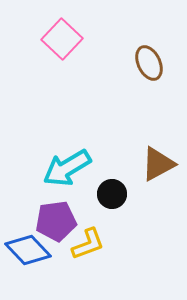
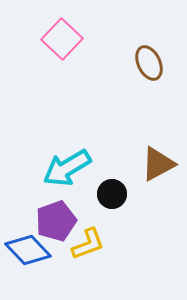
purple pentagon: rotated 12 degrees counterclockwise
